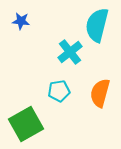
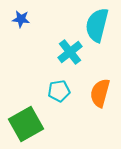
blue star: moved 2 px up
